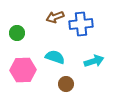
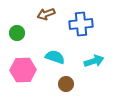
brown arrow: moved 9 px left, 3 px up
